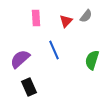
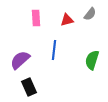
gray semicircle: moved 4 px right, 2 px up
red triangle: moved 1 px right, 1 px up; rotated 32 degrees clockwise
blue line: rotated 30 degrees clockwise
purple semicircle: moved 1 px down
